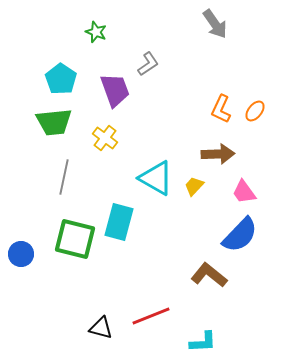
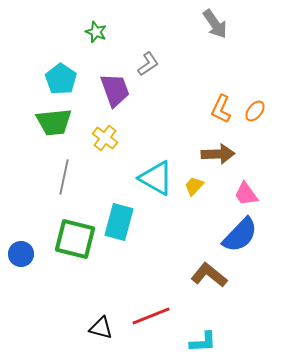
pink trapezoid: moved 2 px right, 2 px down
